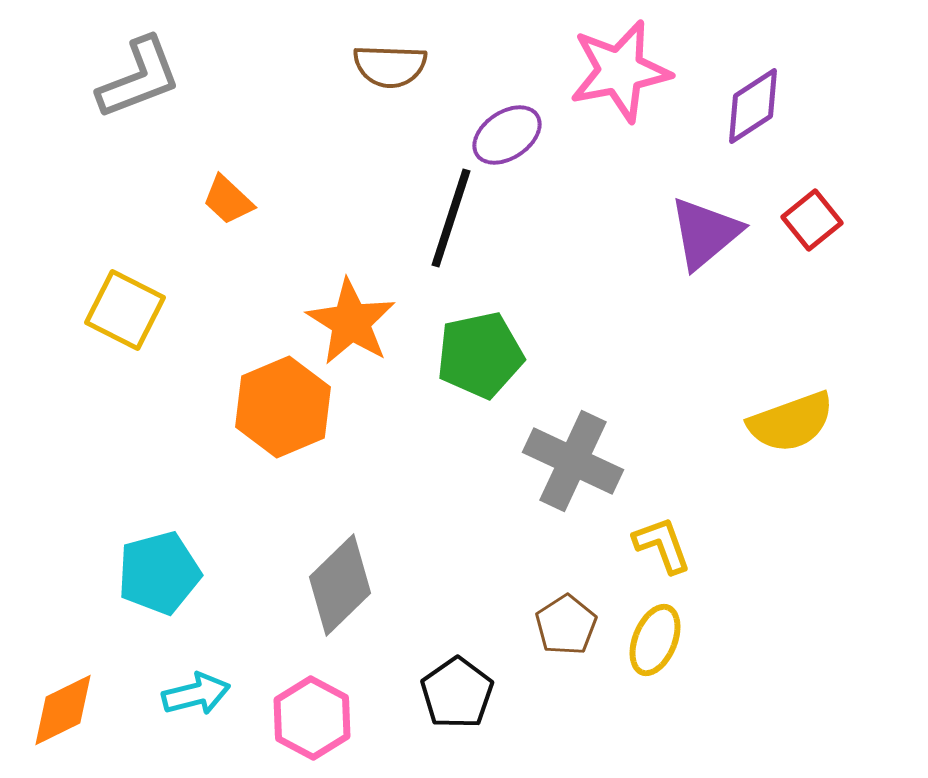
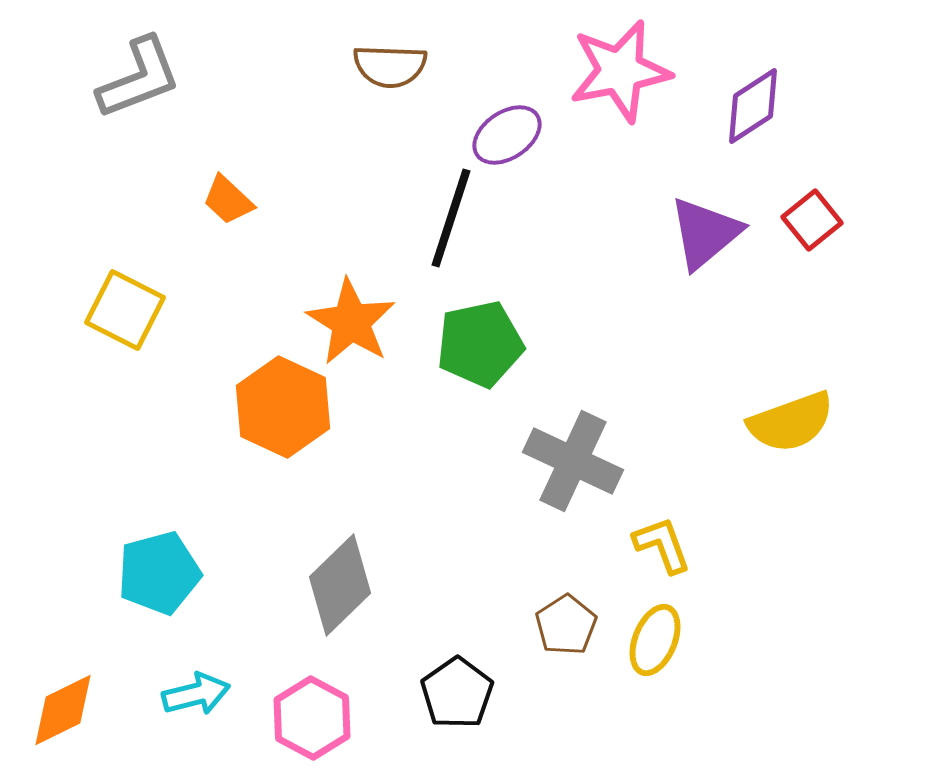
green pentagon: moved 11 px up
orange hexagon: rotated 12 degrees counterclockwise
